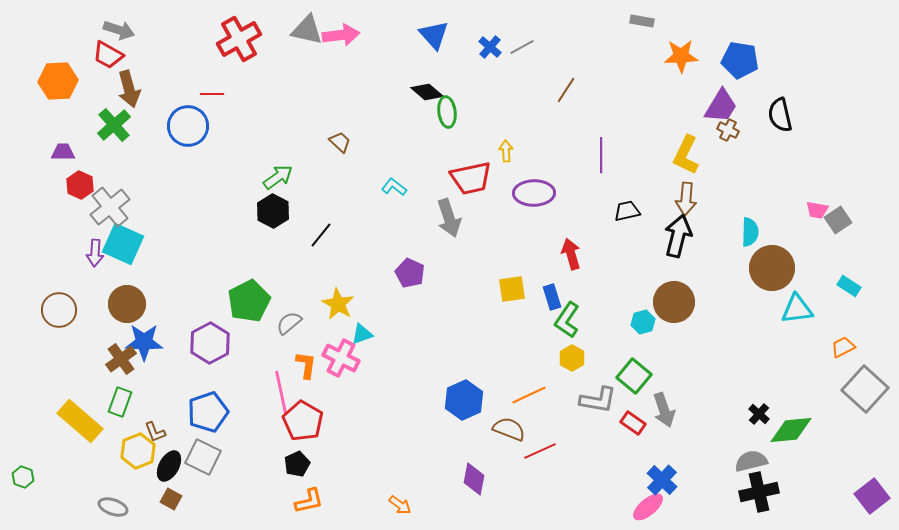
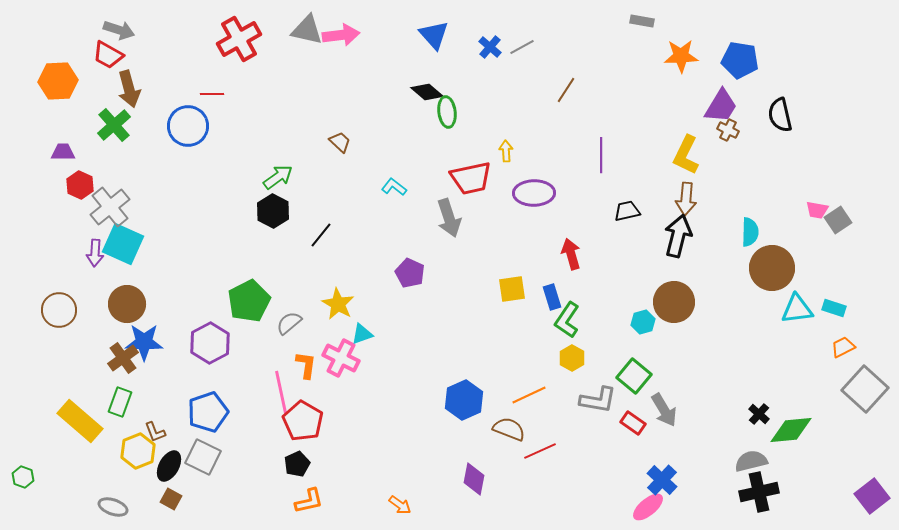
cyan rectangle at (849, 286): moved 15 px left, 22 px down; rotated 15 degrees counterclockwise
brown cross at (121, 359): moved 2 px right, 1 px up
gray arrow at (664, 410): rotated 12 degrees counterclockwise
